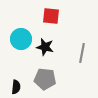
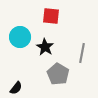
cyan circle: moved 1 px left, 2 px up
black star: rotated 18 degrees clockwise
gray pentagon: moved 13 px right, 5 px up; rotated 25 degrees clockwise
black semicircle: moved 1 px down; rotated 32 degrees clockwise
